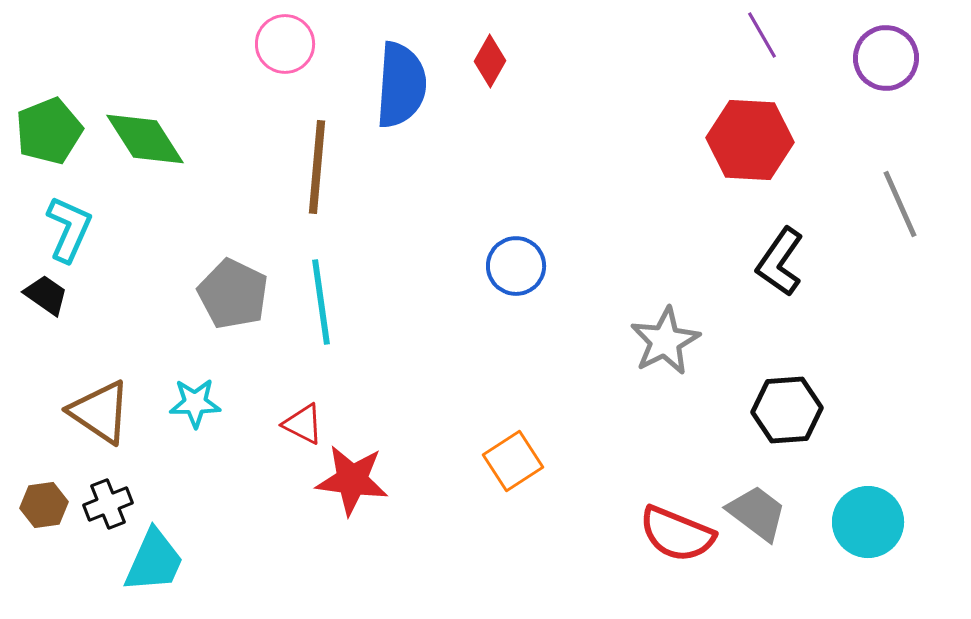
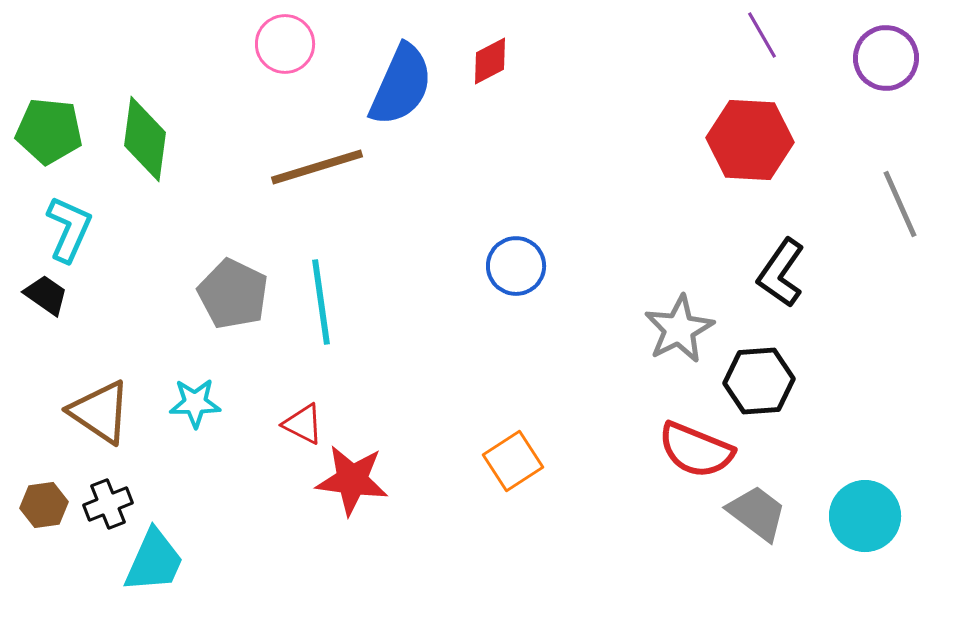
red diamond: rotated 33 degrees clockwise
blue semicircle: rotated 20 degrees clockwise
green pentagon: rotated 28 degrees clockwise
green diamond: rotated 40 degrees clockwise
brown line: rotated 68 degrees clockwise
black L-shape: moved 1 px right, 11 px down
gray star: moved 14 px right, 12 px up
black hexagon: moved 28 px left, 29 px up
cyan circle: moved 3 px left, 6 px up
red semicircle: moved 19 px right, 84 px up
